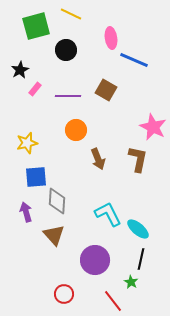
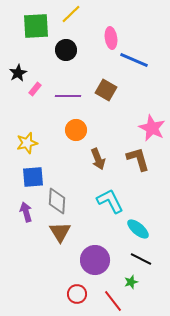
yellow line: rotated 70 degrees counterclockwise
green square: rotated 12 degrees clockwise
black star: moved 2 px left, 3 px down
pink star: moved 1 px left, 1 px down
brown L-shape: rotated 28 degrees counterclockwise
blue square: moved 3 px left
cyan L-shape: moved 2 px right, 13 px up
brown triangle: moved 6 px right, 3 px up; rotated 10 degrees clockwise
black line: rotated 75 degrees counterclockwise
green star: rotated 24 degrees clockwise
red circle: moved 13 px right
